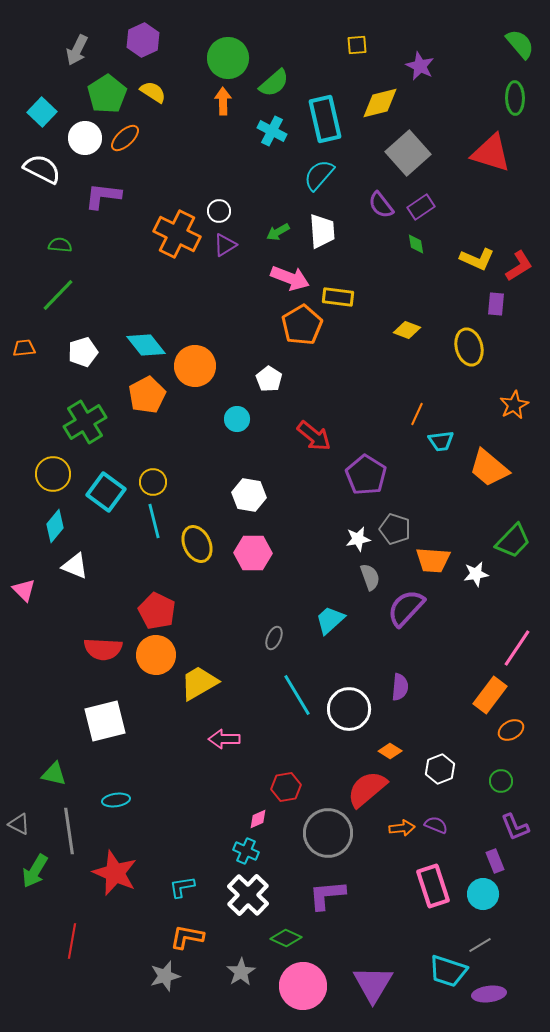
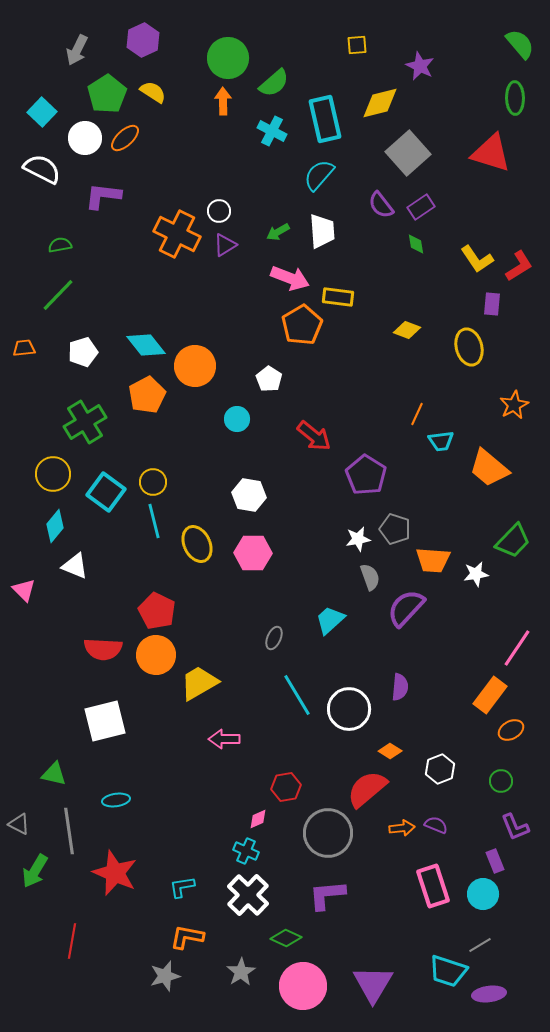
green semicircle at (60, 245): rotated 15 degrees counterclockwise
yellow L-shape at (477, 259): rotated 32 degrees clockwise
purple rectangle at (496, 304): moved 4 px left
